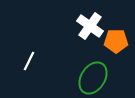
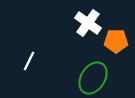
white cross: moved 2 px left, 3 px up
